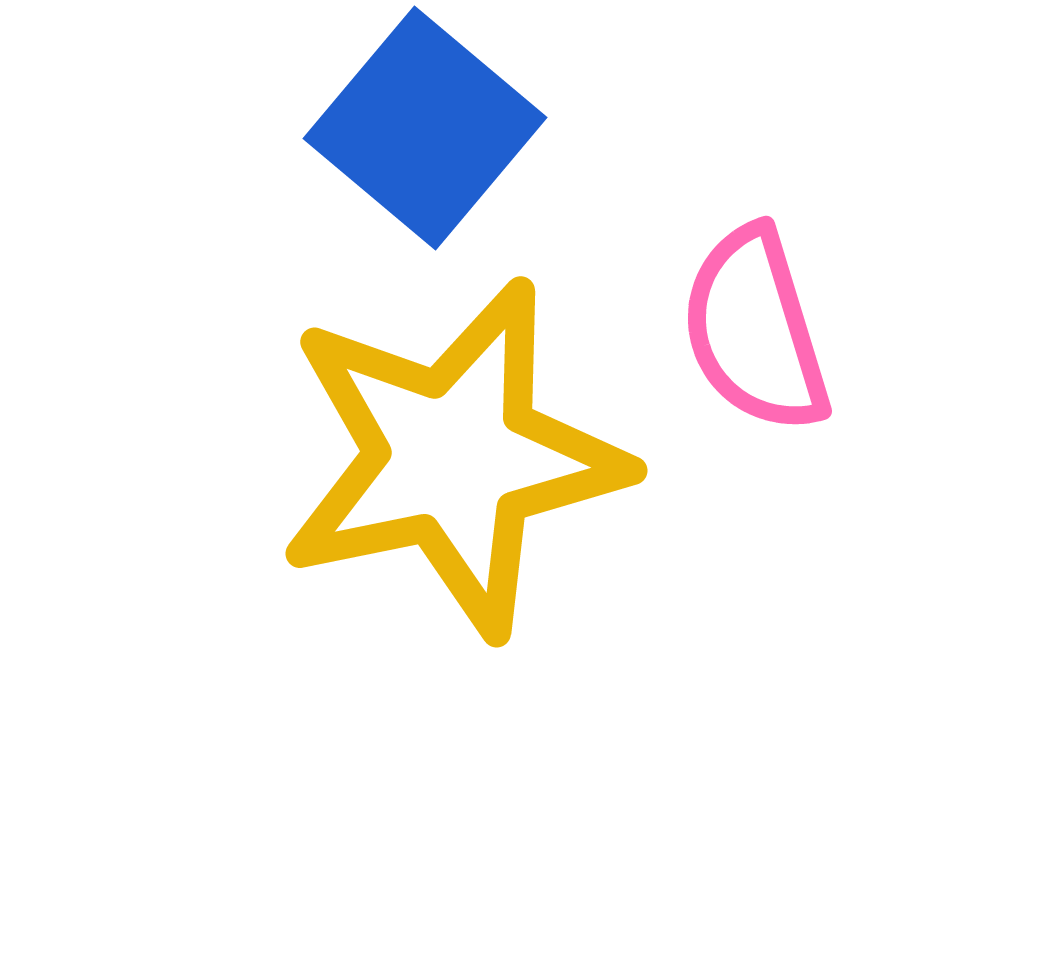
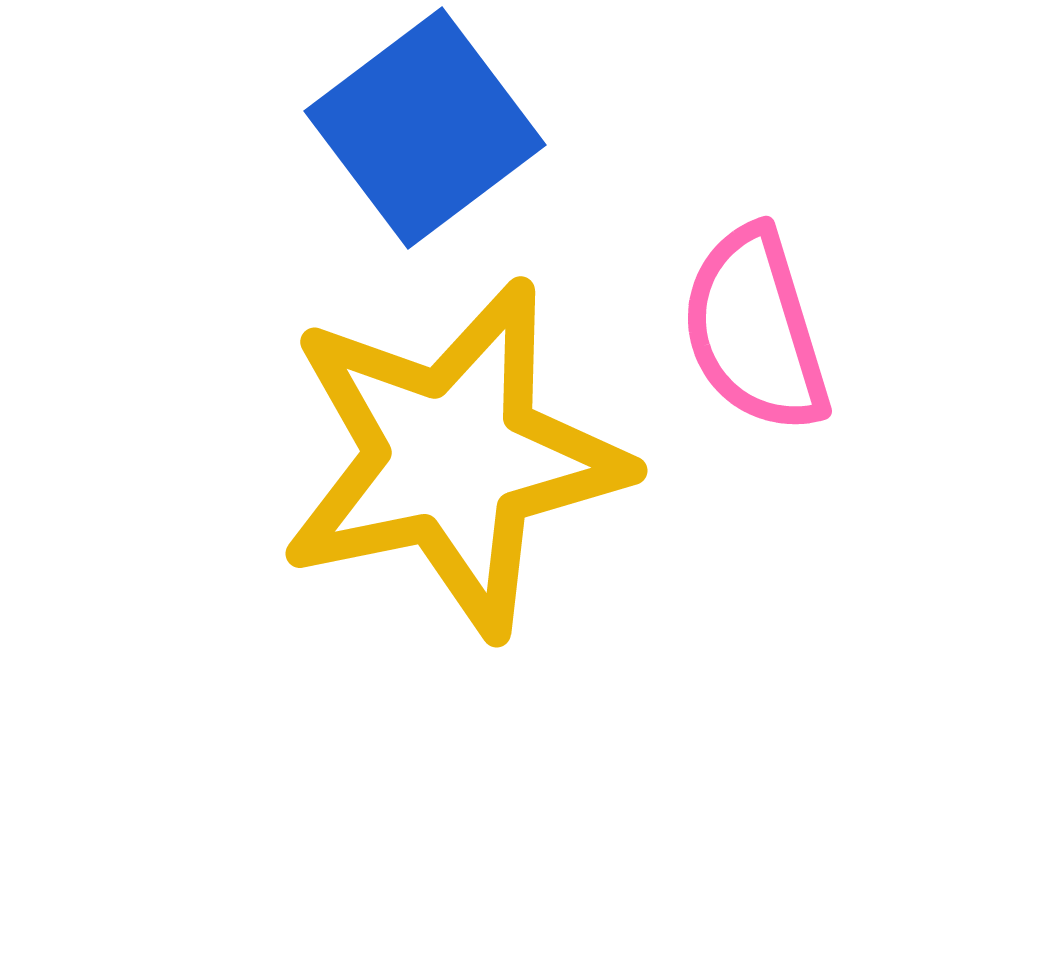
blue square: rotated 13 degrees clockwise
